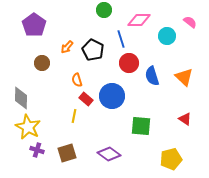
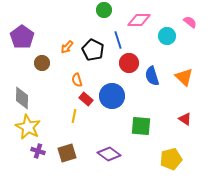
purple pentagon: moved 12 px left, 12 px down
blue line: moved 3 px left, 1 px down
gray diamond: moved 1 px right
purple cross: moved 1 px right, 1 px down
